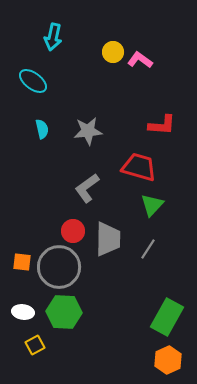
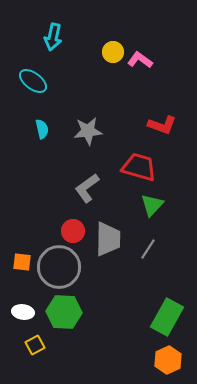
red L-shape: rotated 16 degrees clockwise
